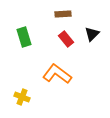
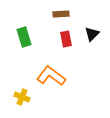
brown rectangle: moved 2 px left
red rectangle: rotated 28 degrees clockwise
orange L-shape: moved 6 px left, 2 px down
